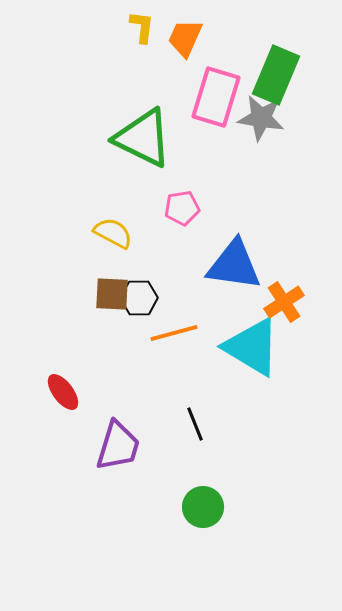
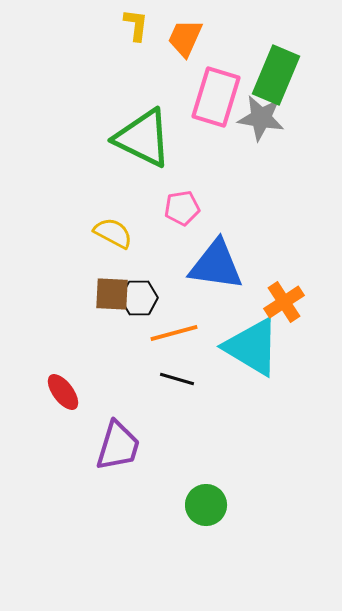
yellow L-shape: moved 6 px left, 2 px up
blue triangle: moved 18 px left
black line: moved 18 px left, 45 px up; rotated 52 degrees counterclockwise
green circle: moved 3 px right, 2 px up
